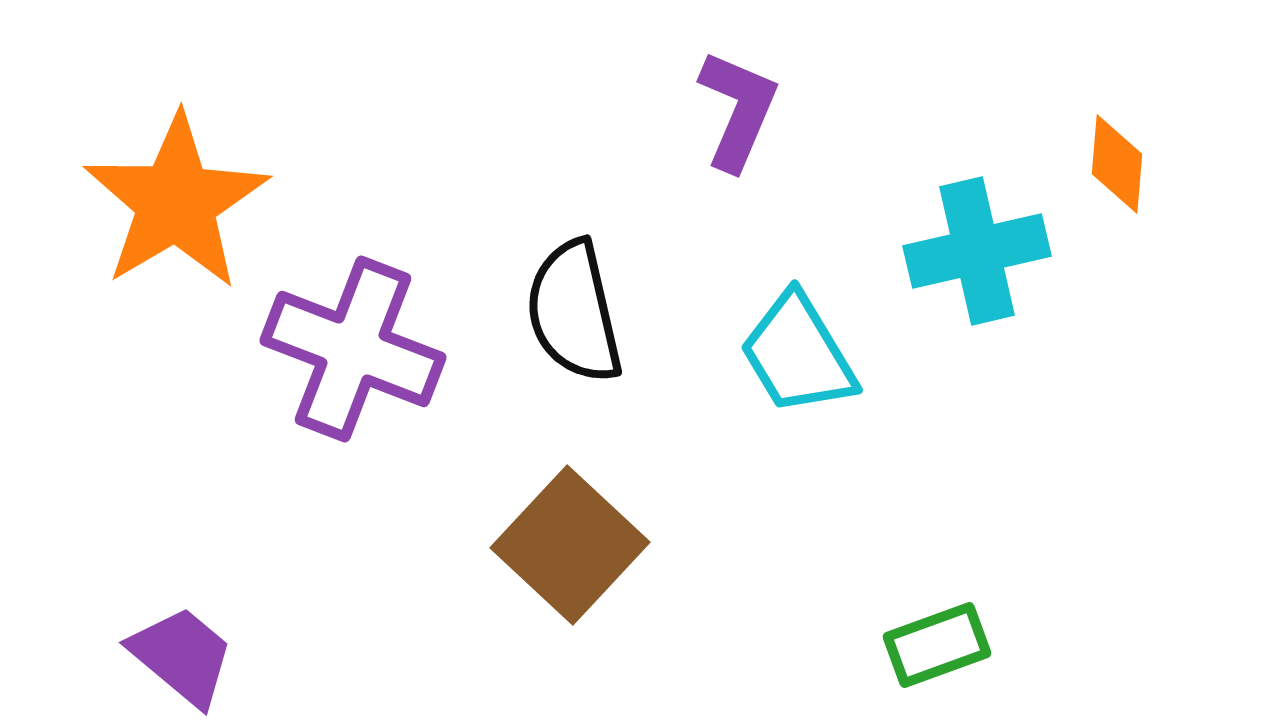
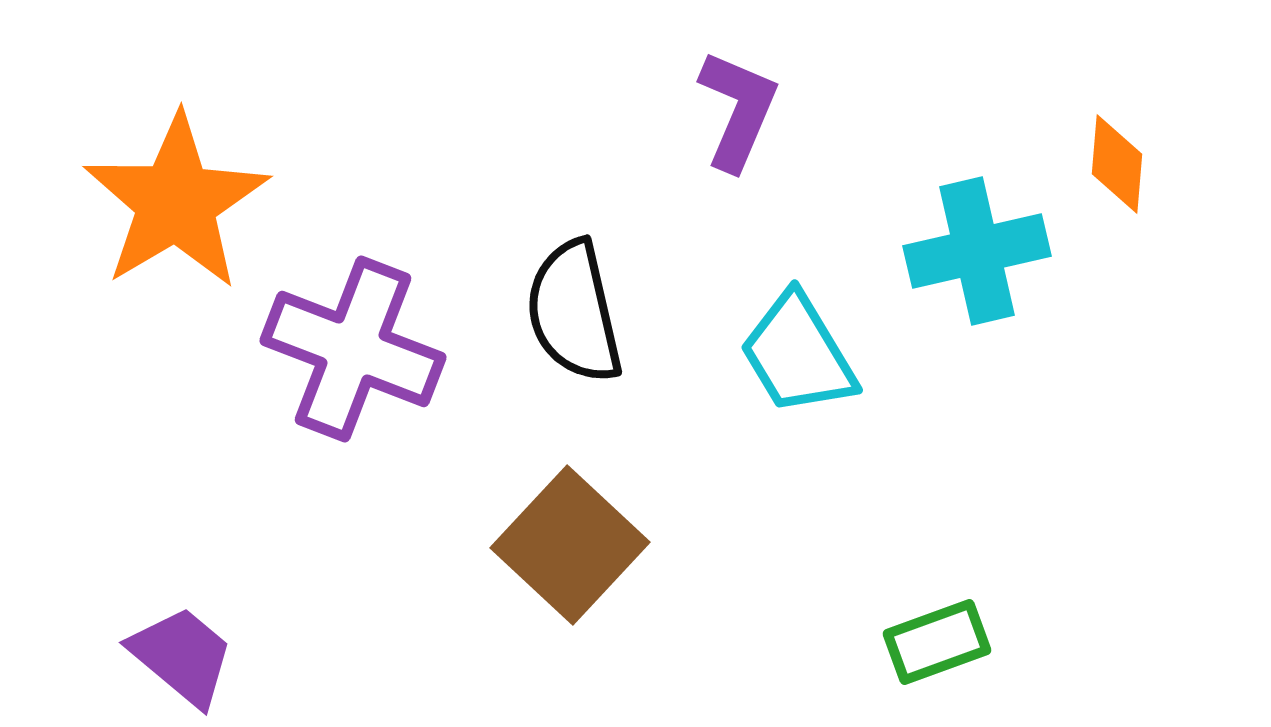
green rectangle: moved 3 px up
